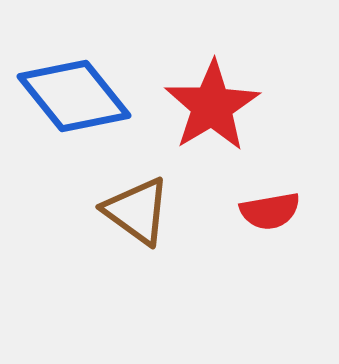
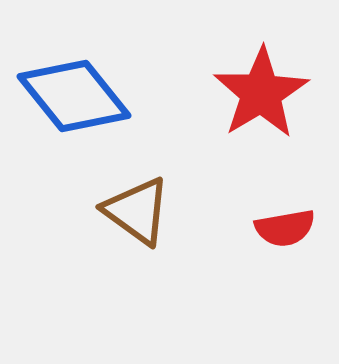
red star: moved 49 px right, 13 px up
red semicircle: moved 15 px right, 17 px down
